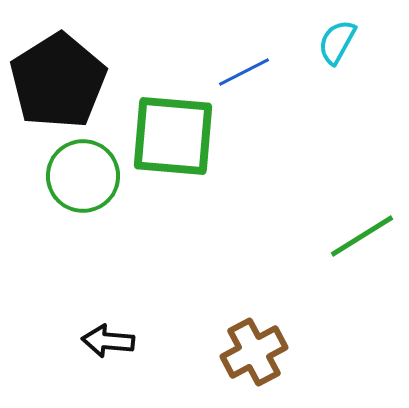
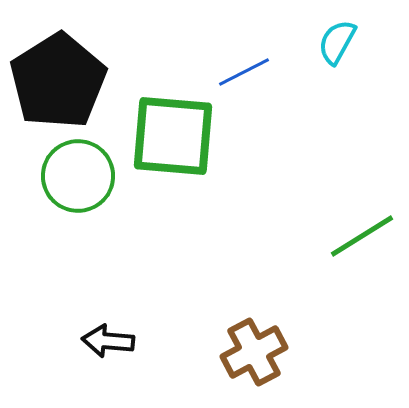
green circle: moved 5 px left
